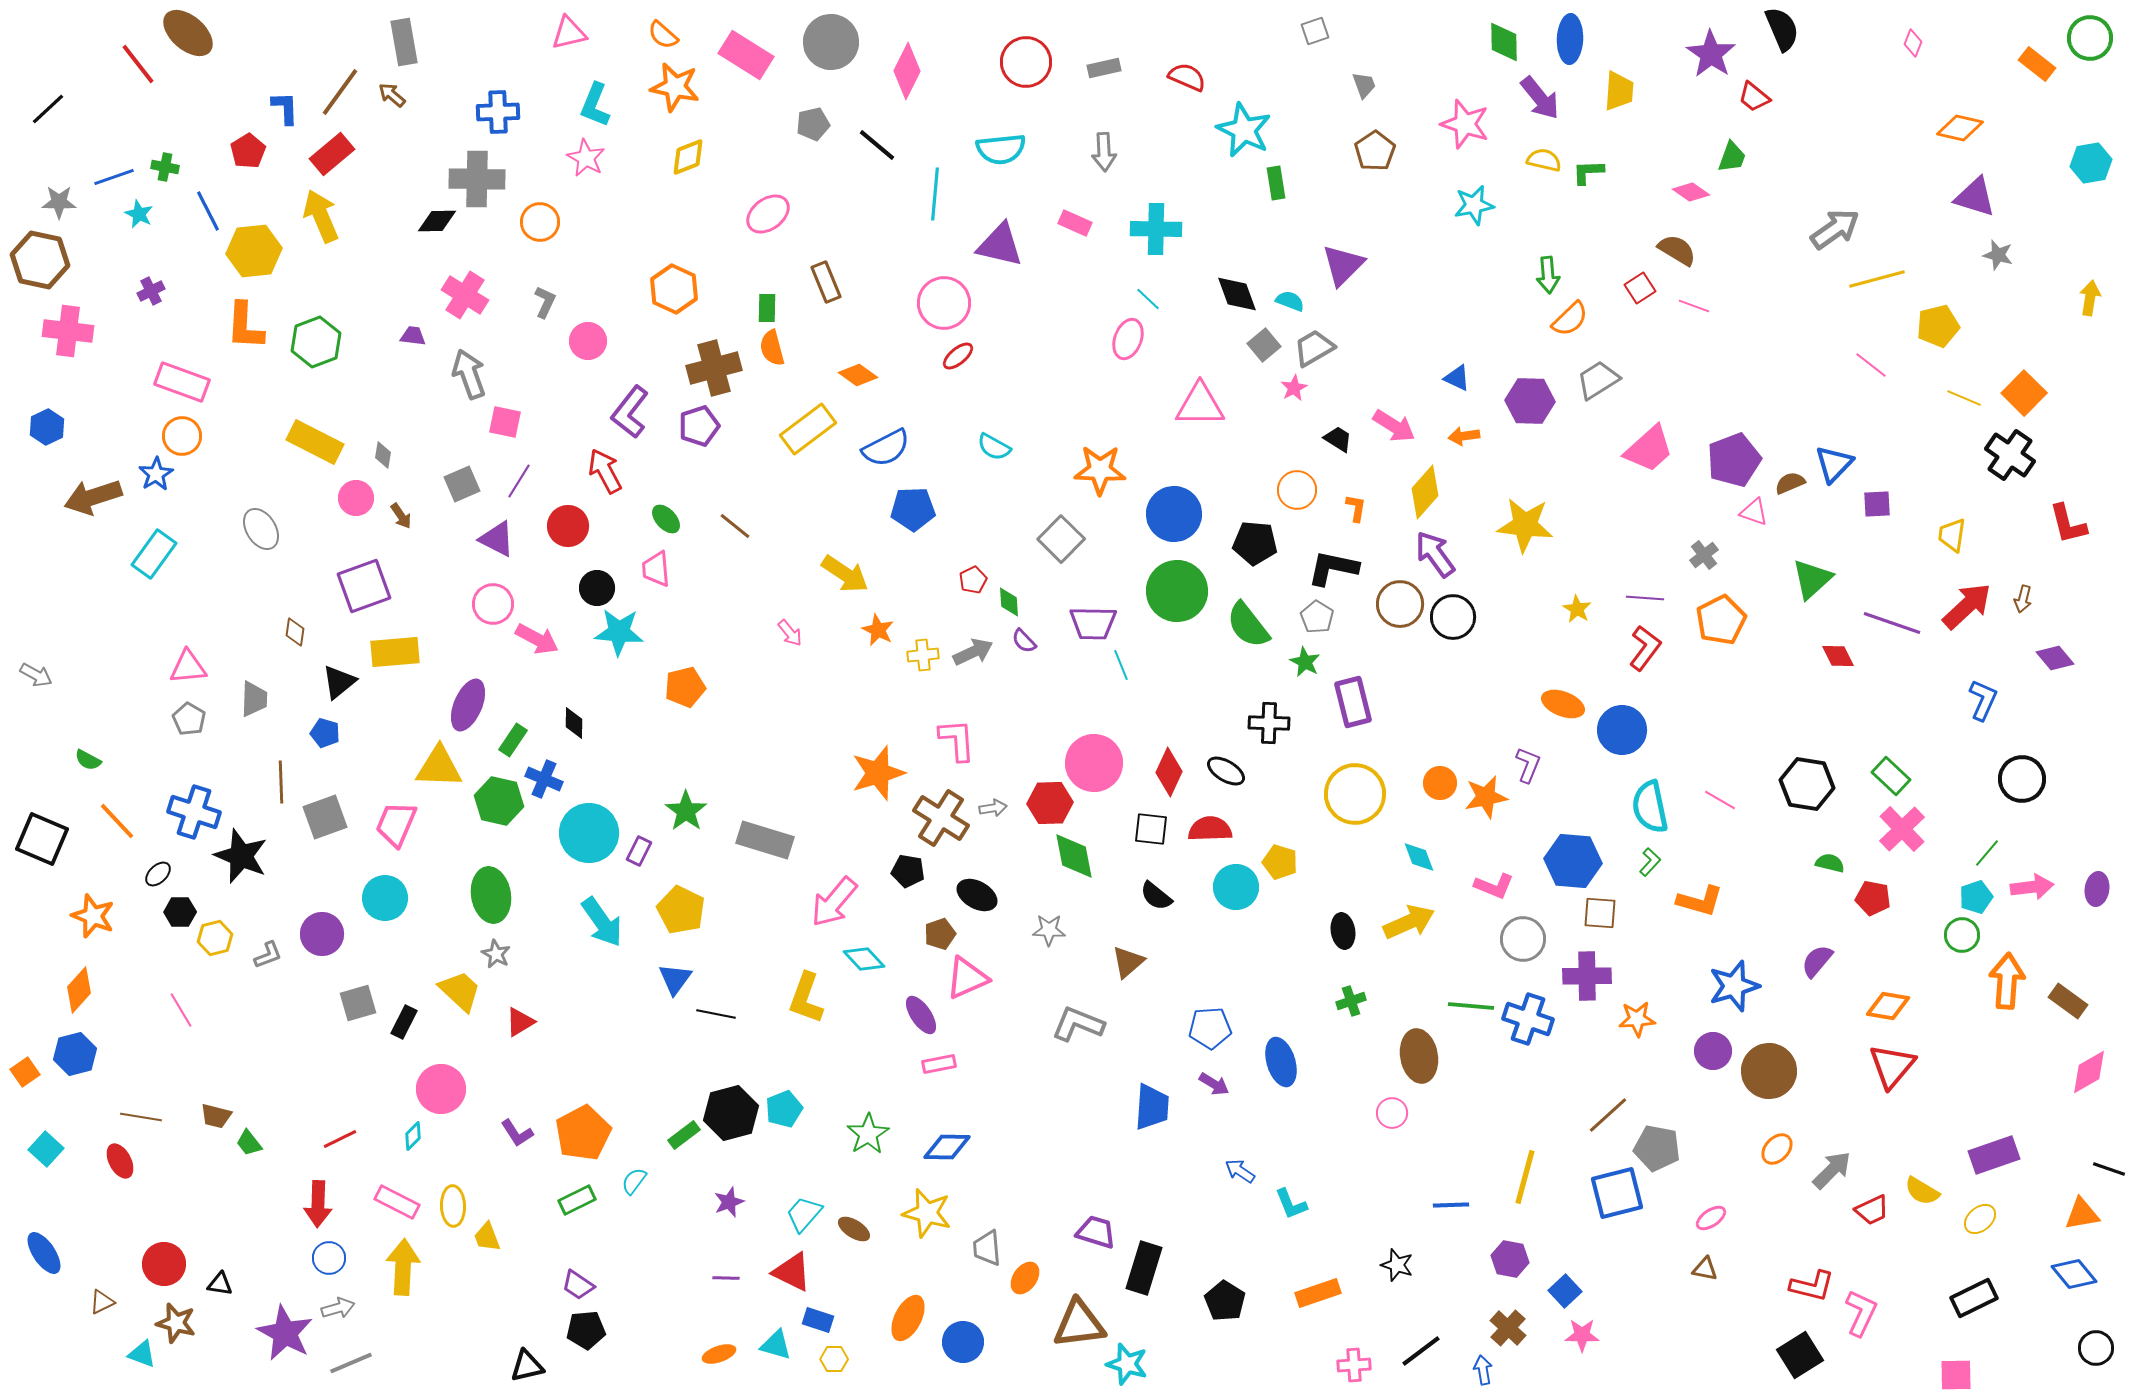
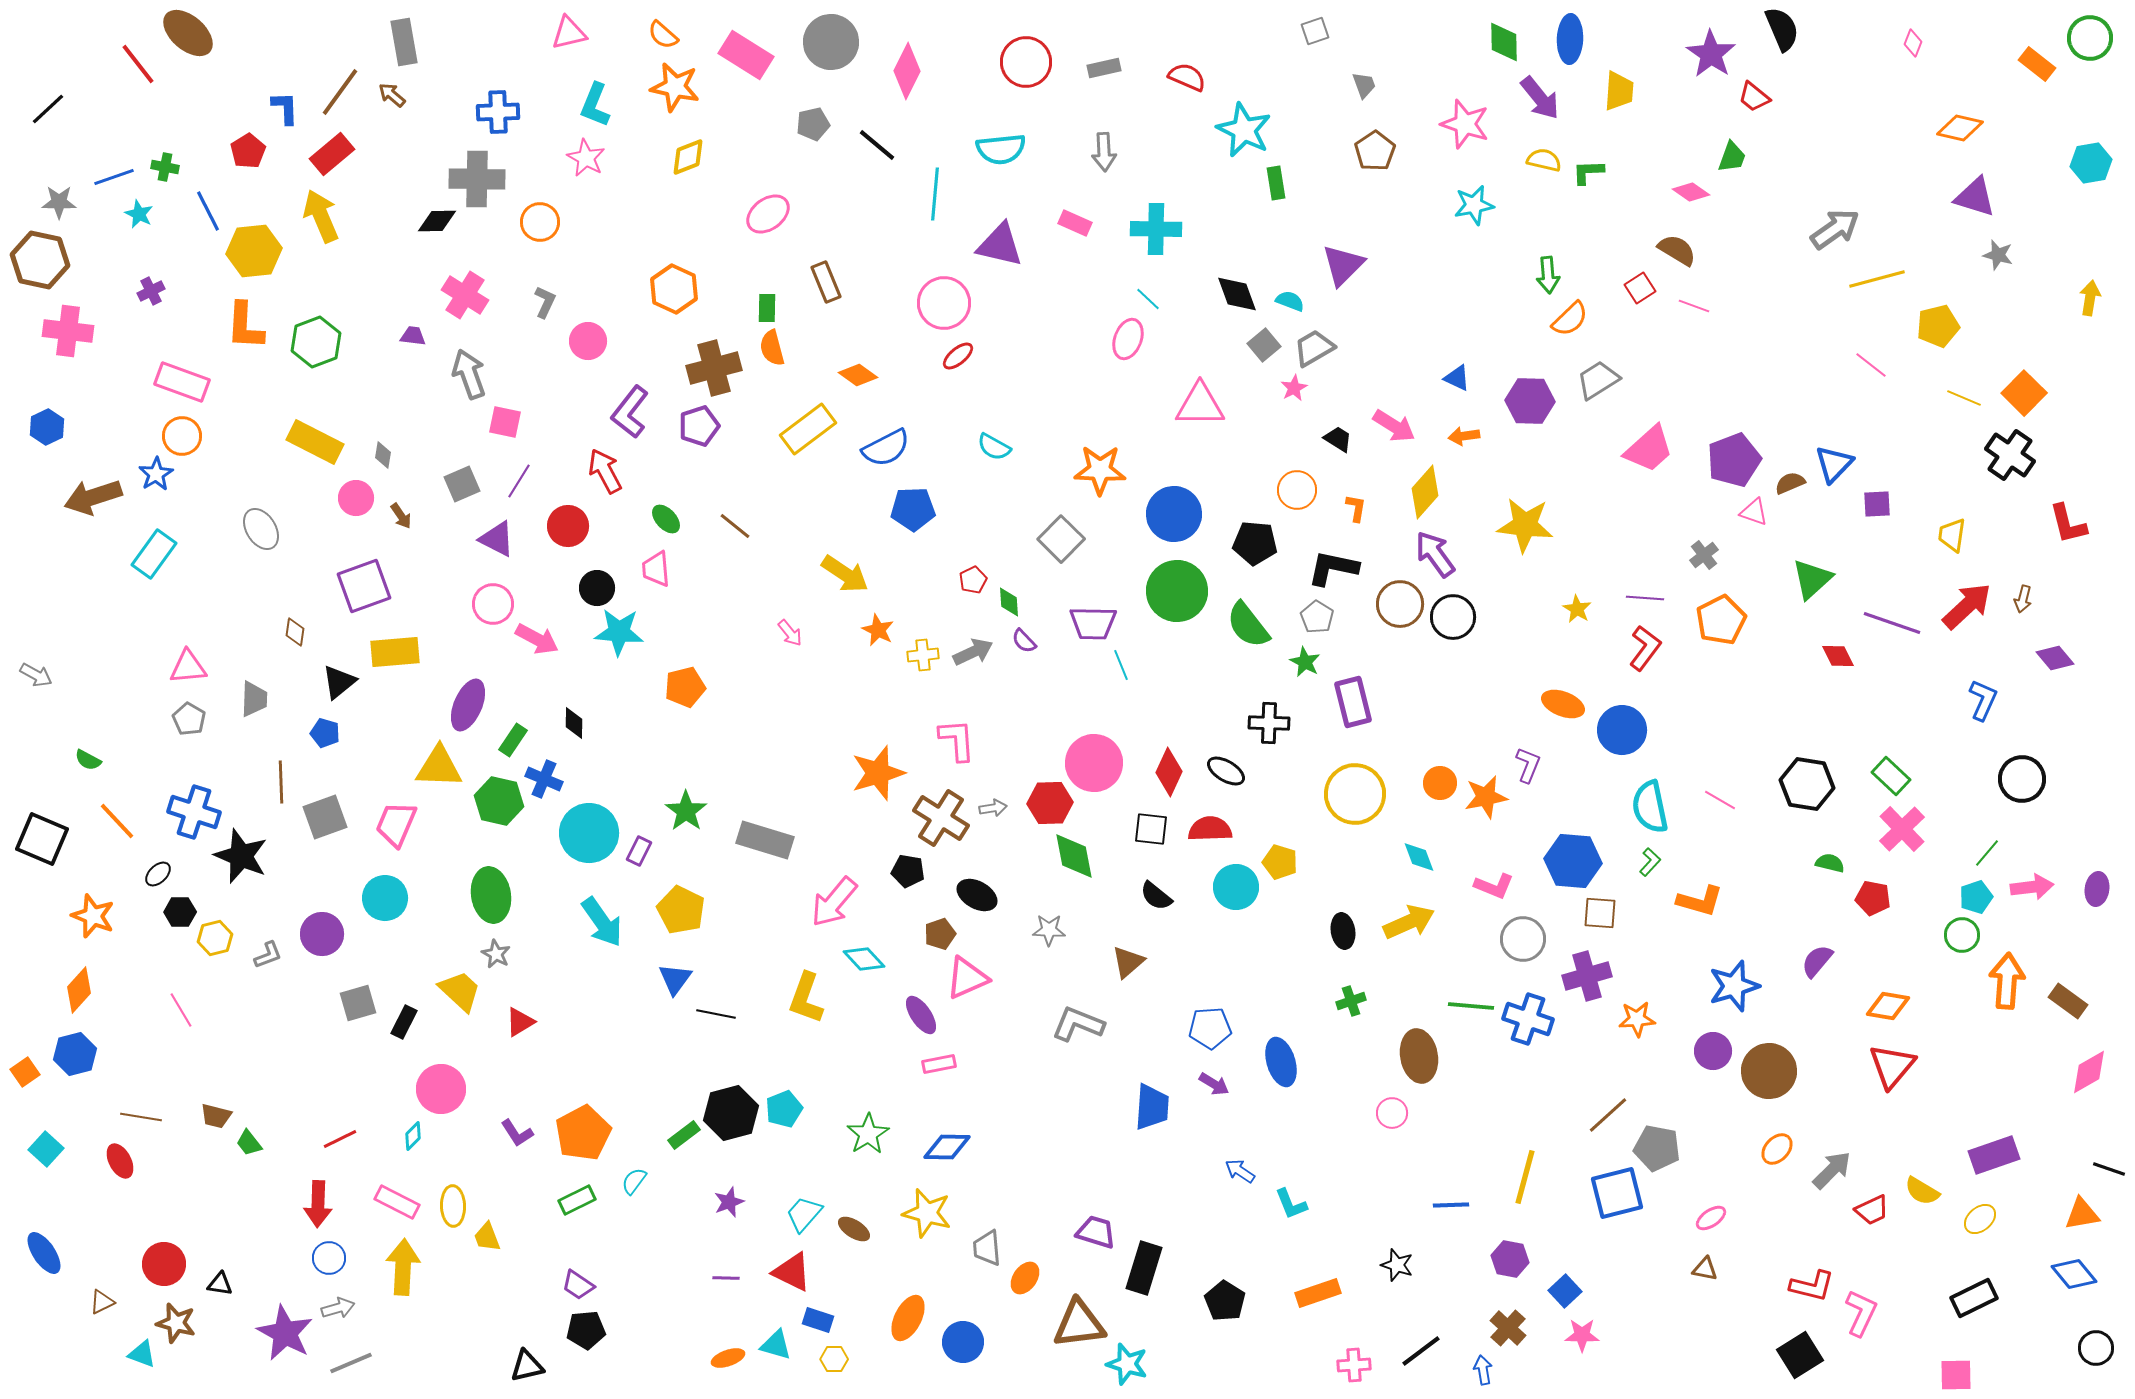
purple cross at (1587, 976): rotated 15 degrees counterclockwise
orange ellipse at (719, 1354): moved 9 px right, 4 px down
